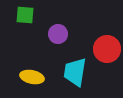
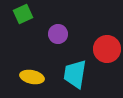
green square: moved 2 px left, 1 px up; rotated 30 degrees counterclockwise
cyan trapezoid: moved 2 px down
